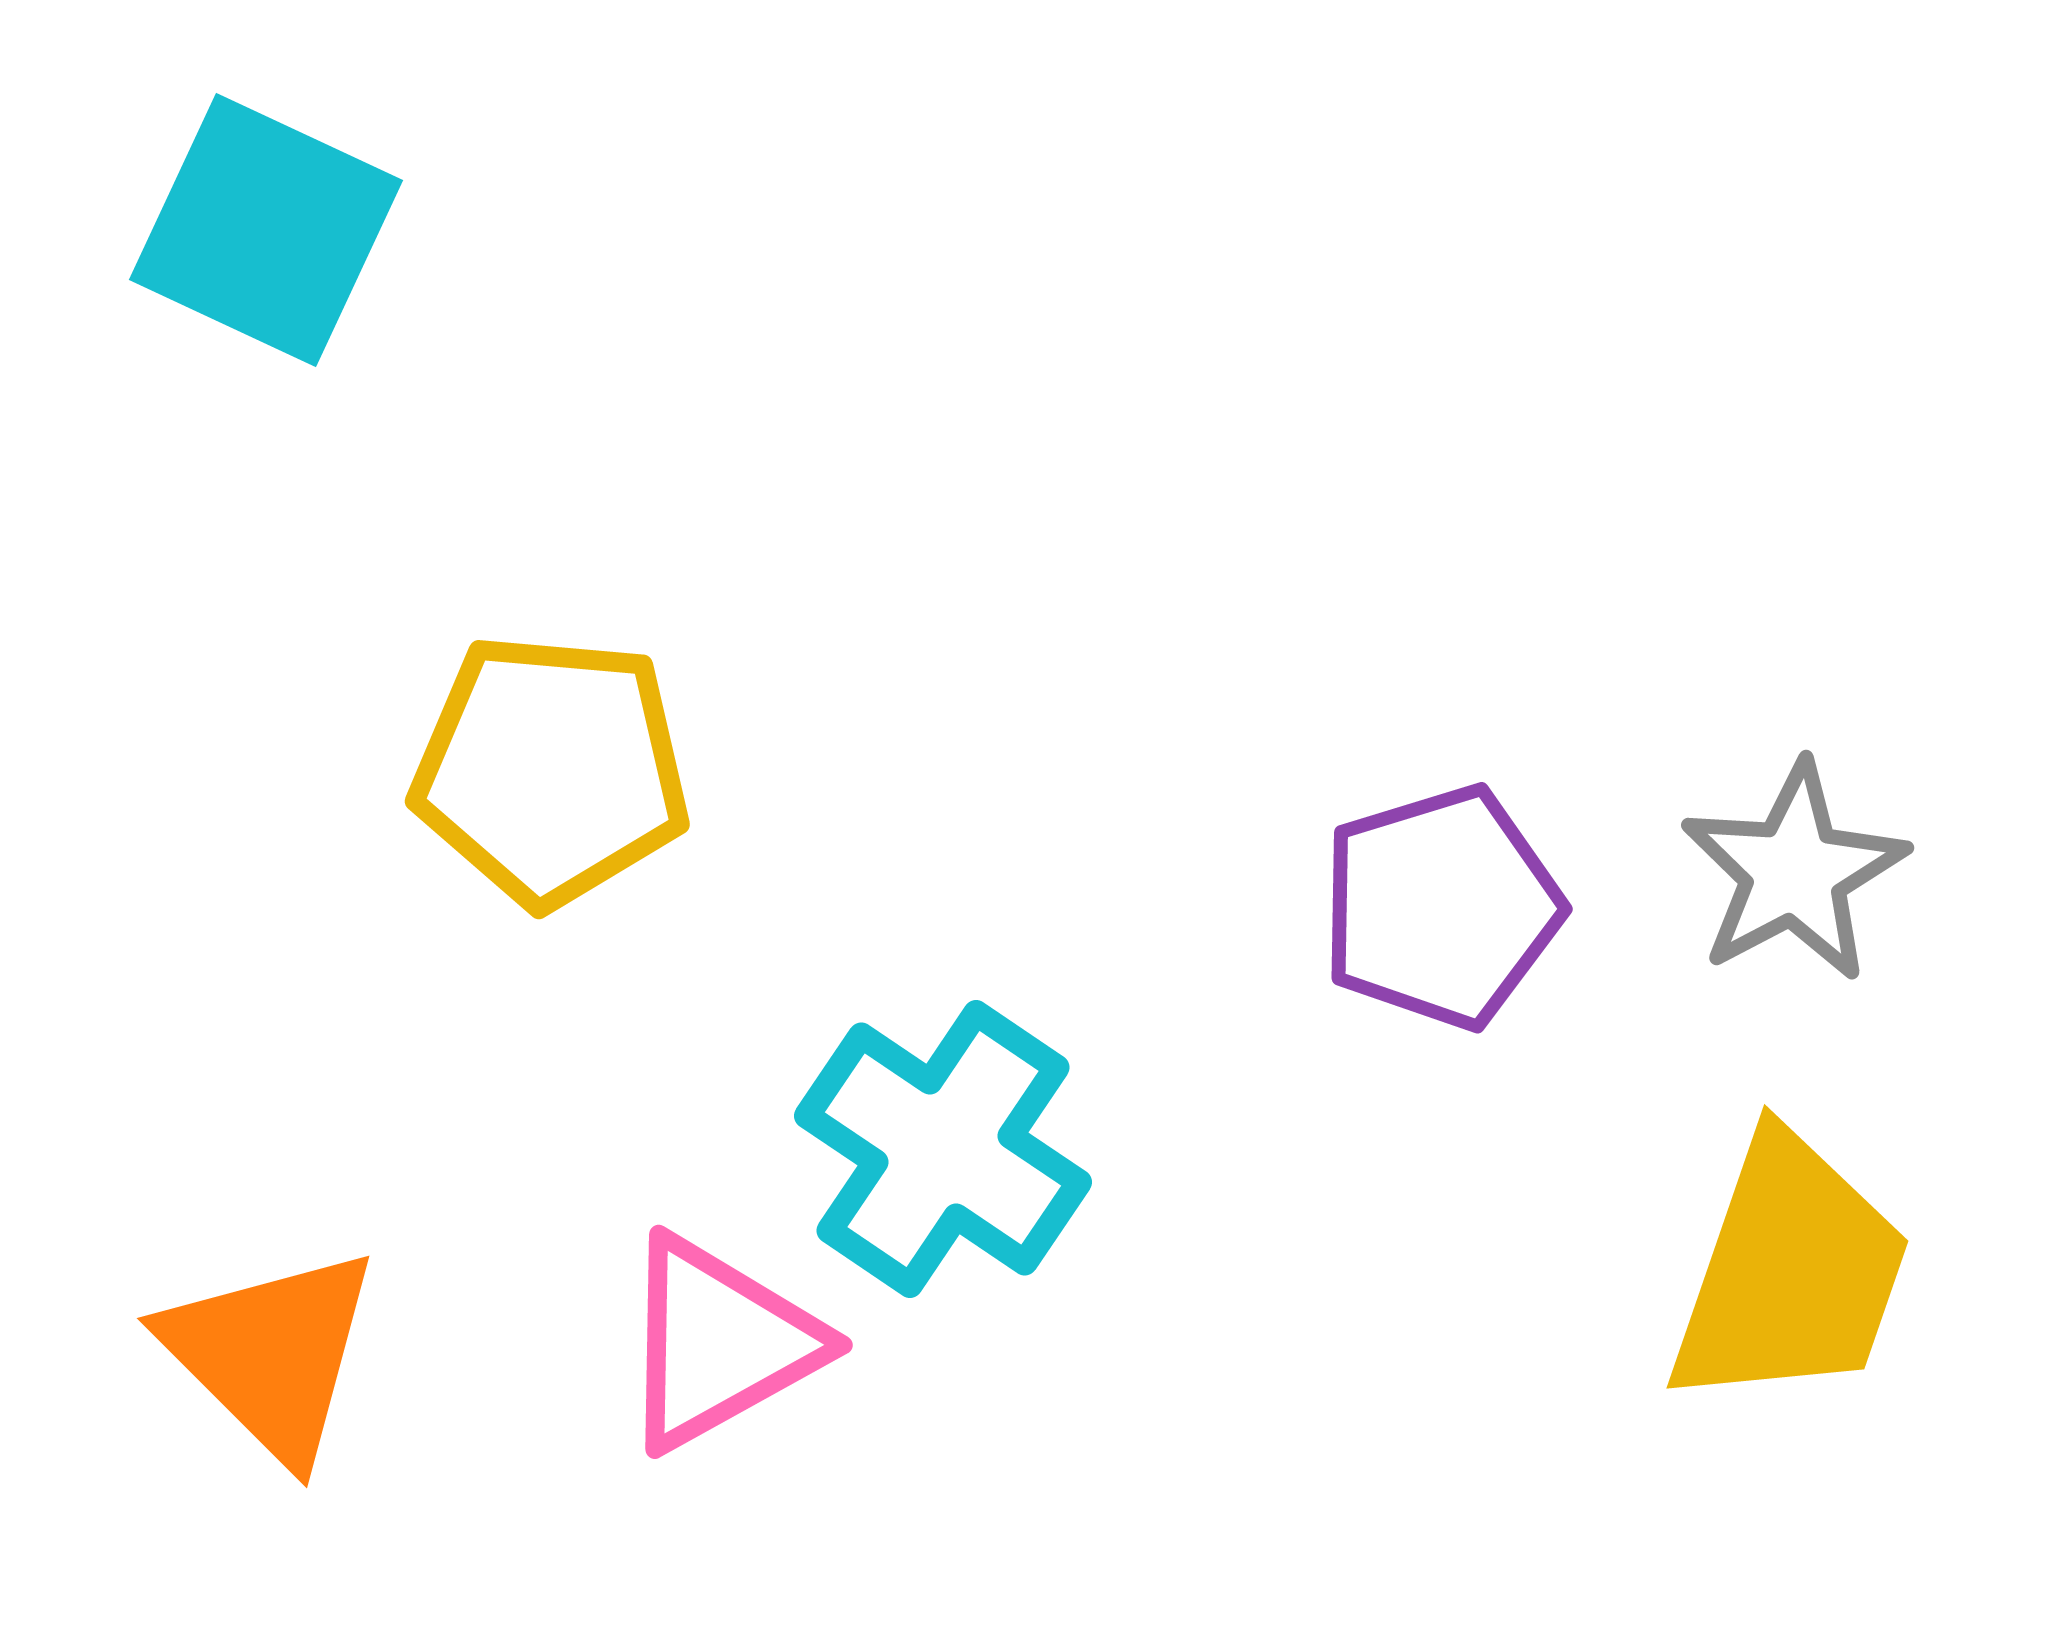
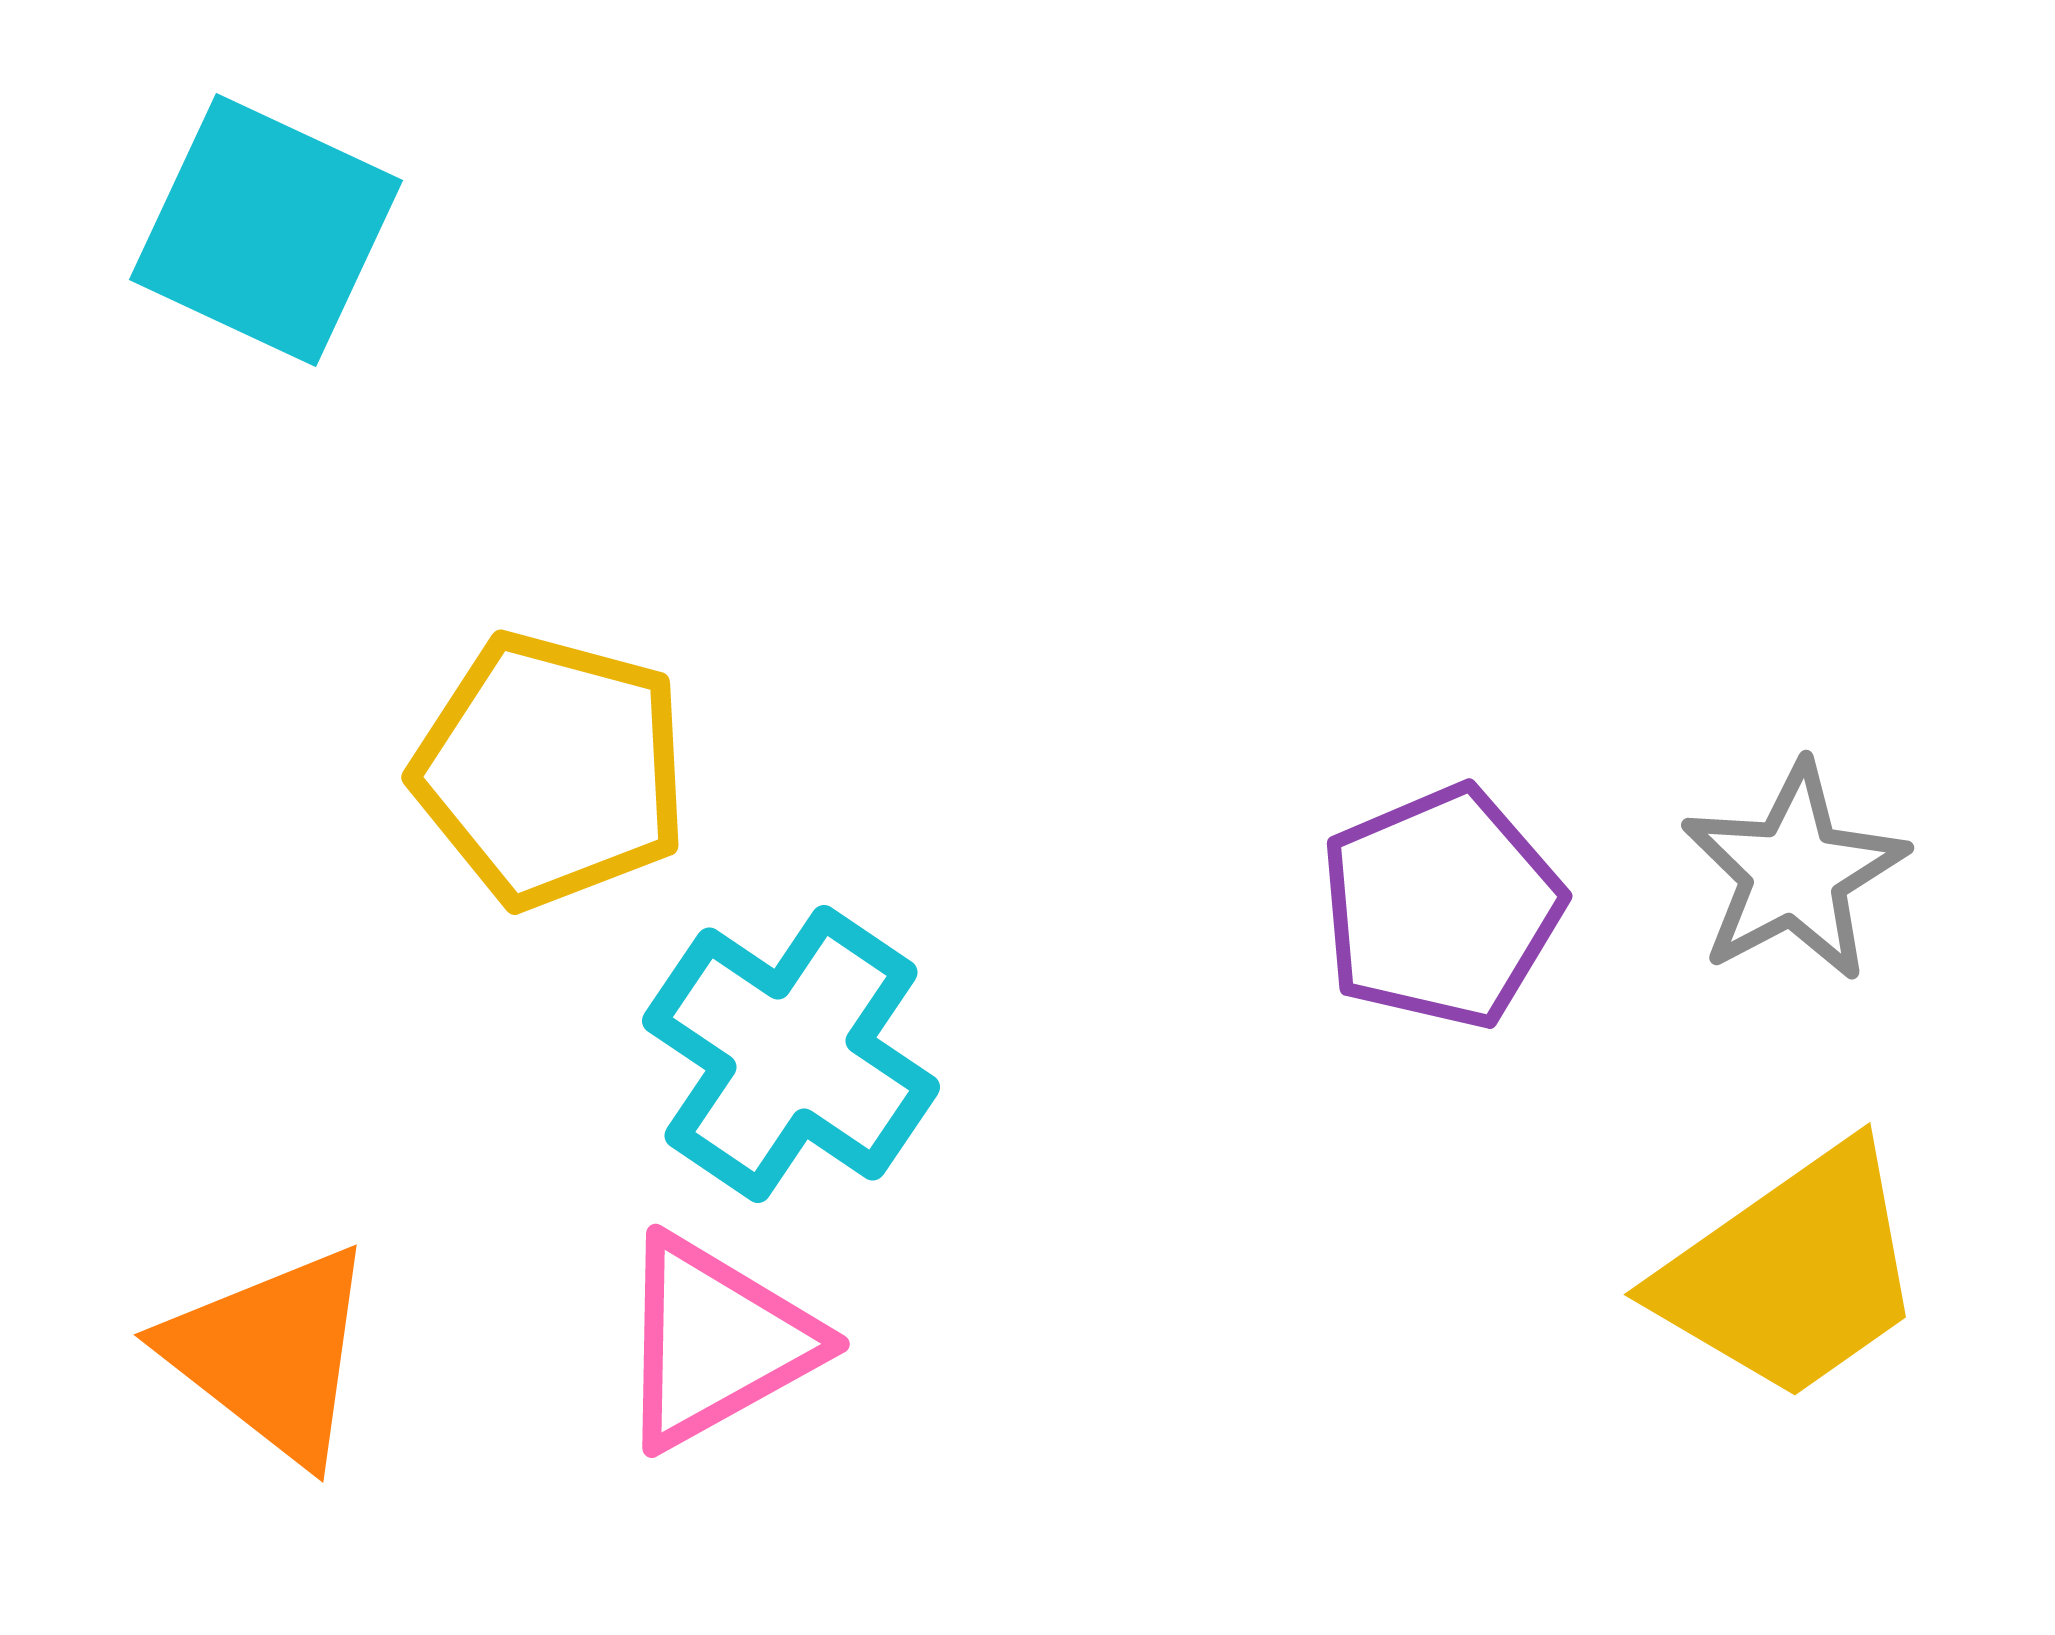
yellow pentagon: rotated 10 degrees clockwise
purple pentagon: rotated 6 degrees counterclockwise
cyan cross: moved 152 px left, 95 px up
yellow trapezoid: moved 2 px right, 1 px down; rotated 36 degrees clockwise
pink triangle: moved 3 px left, 1 px up
orange triangle: rotated 7 degrees counterclockwise
